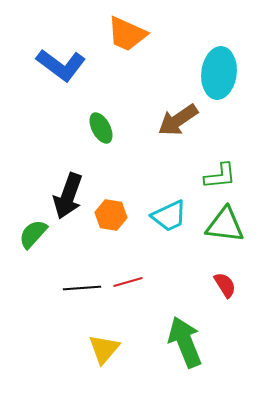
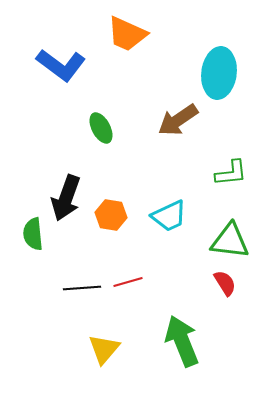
green L-shape: moved 11 px right, 3 px up
black arrow: moved 2 px left, 2 px down
green triangle: moved 5 px right, 16 px down
green semicircle: rotated 48 degrees counterclockwise
red semicircle: moved 2 px up
green arrow: moved 3 px left, 1 px up
